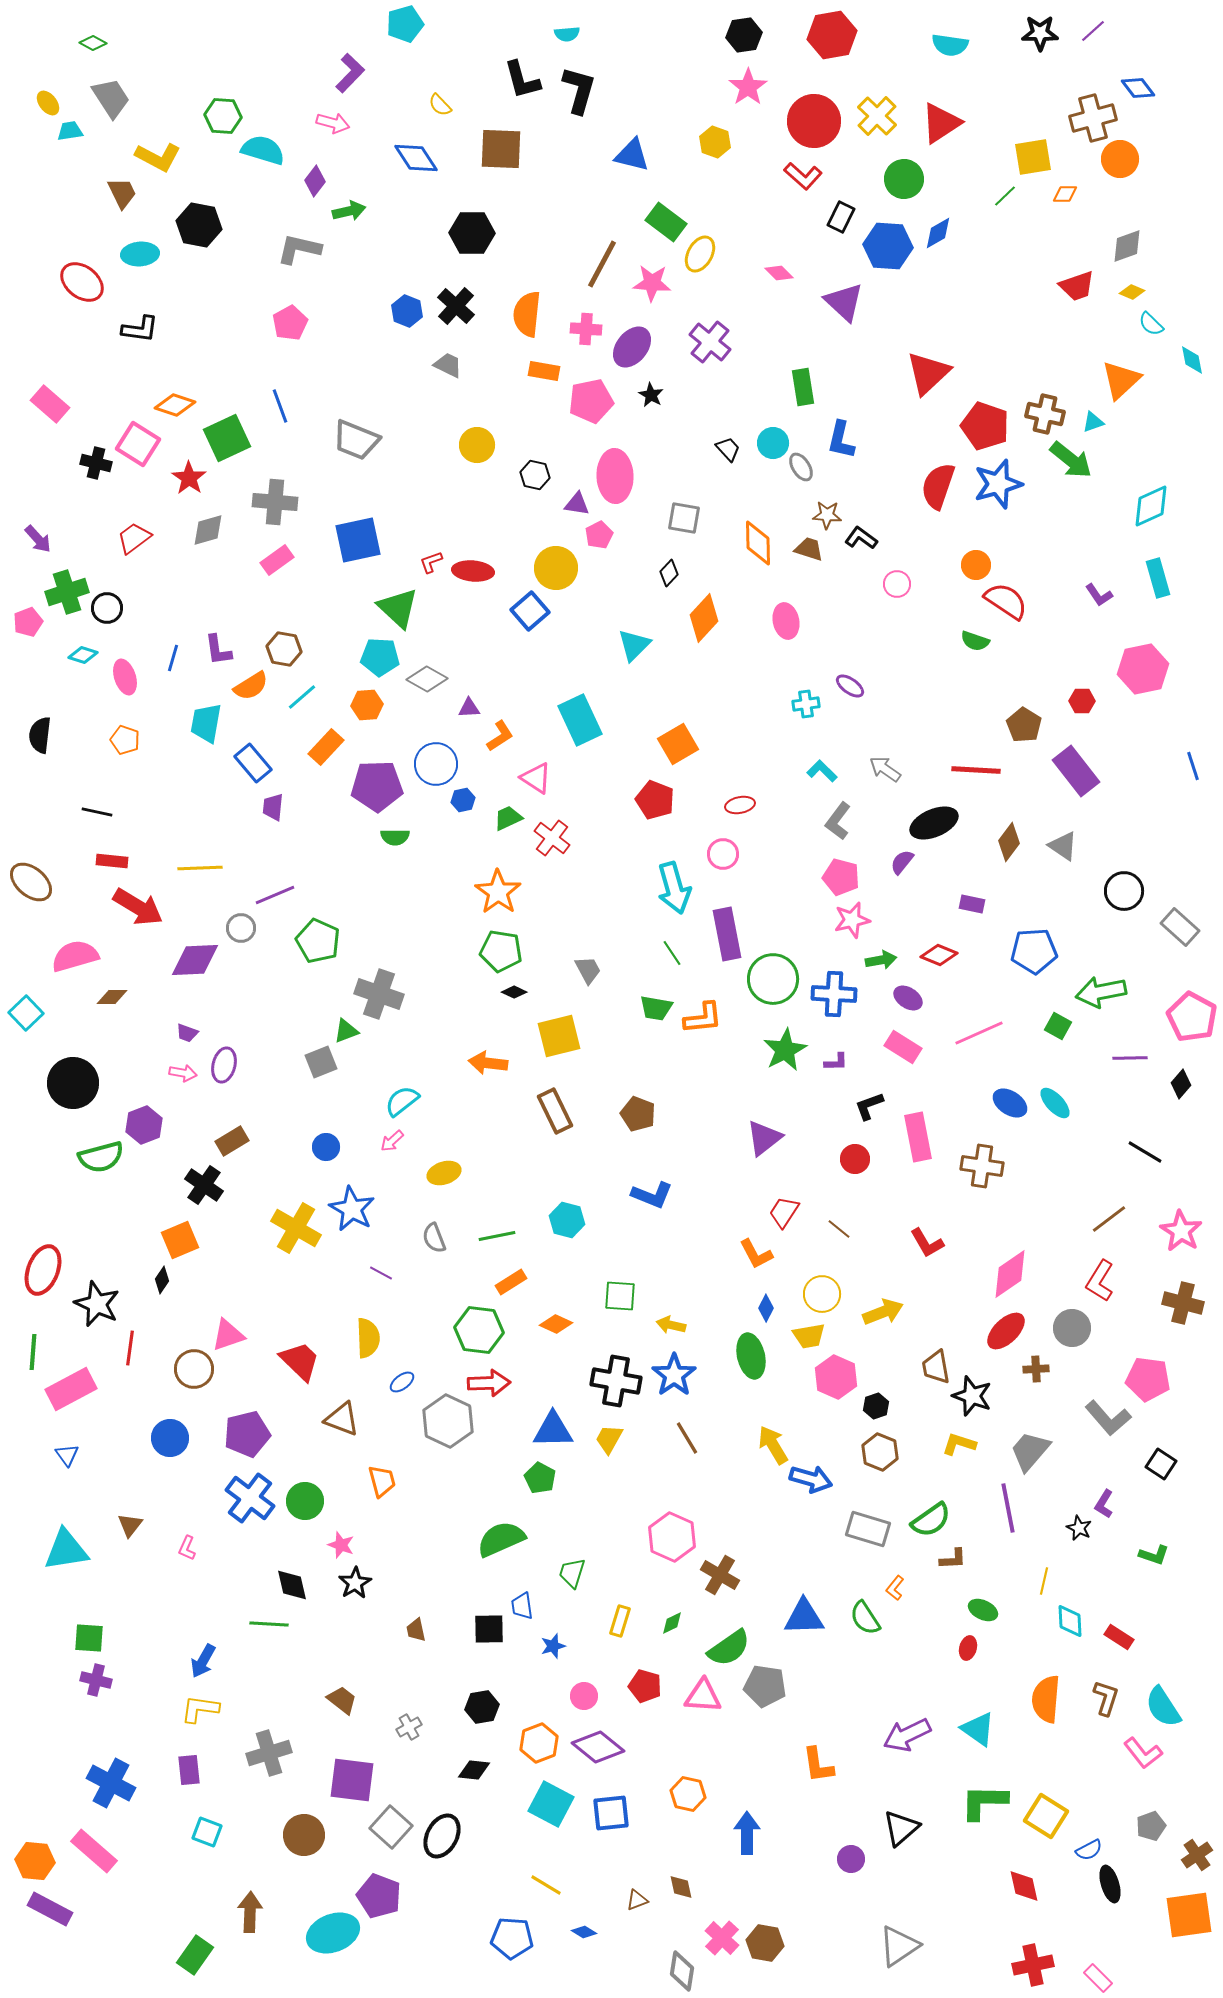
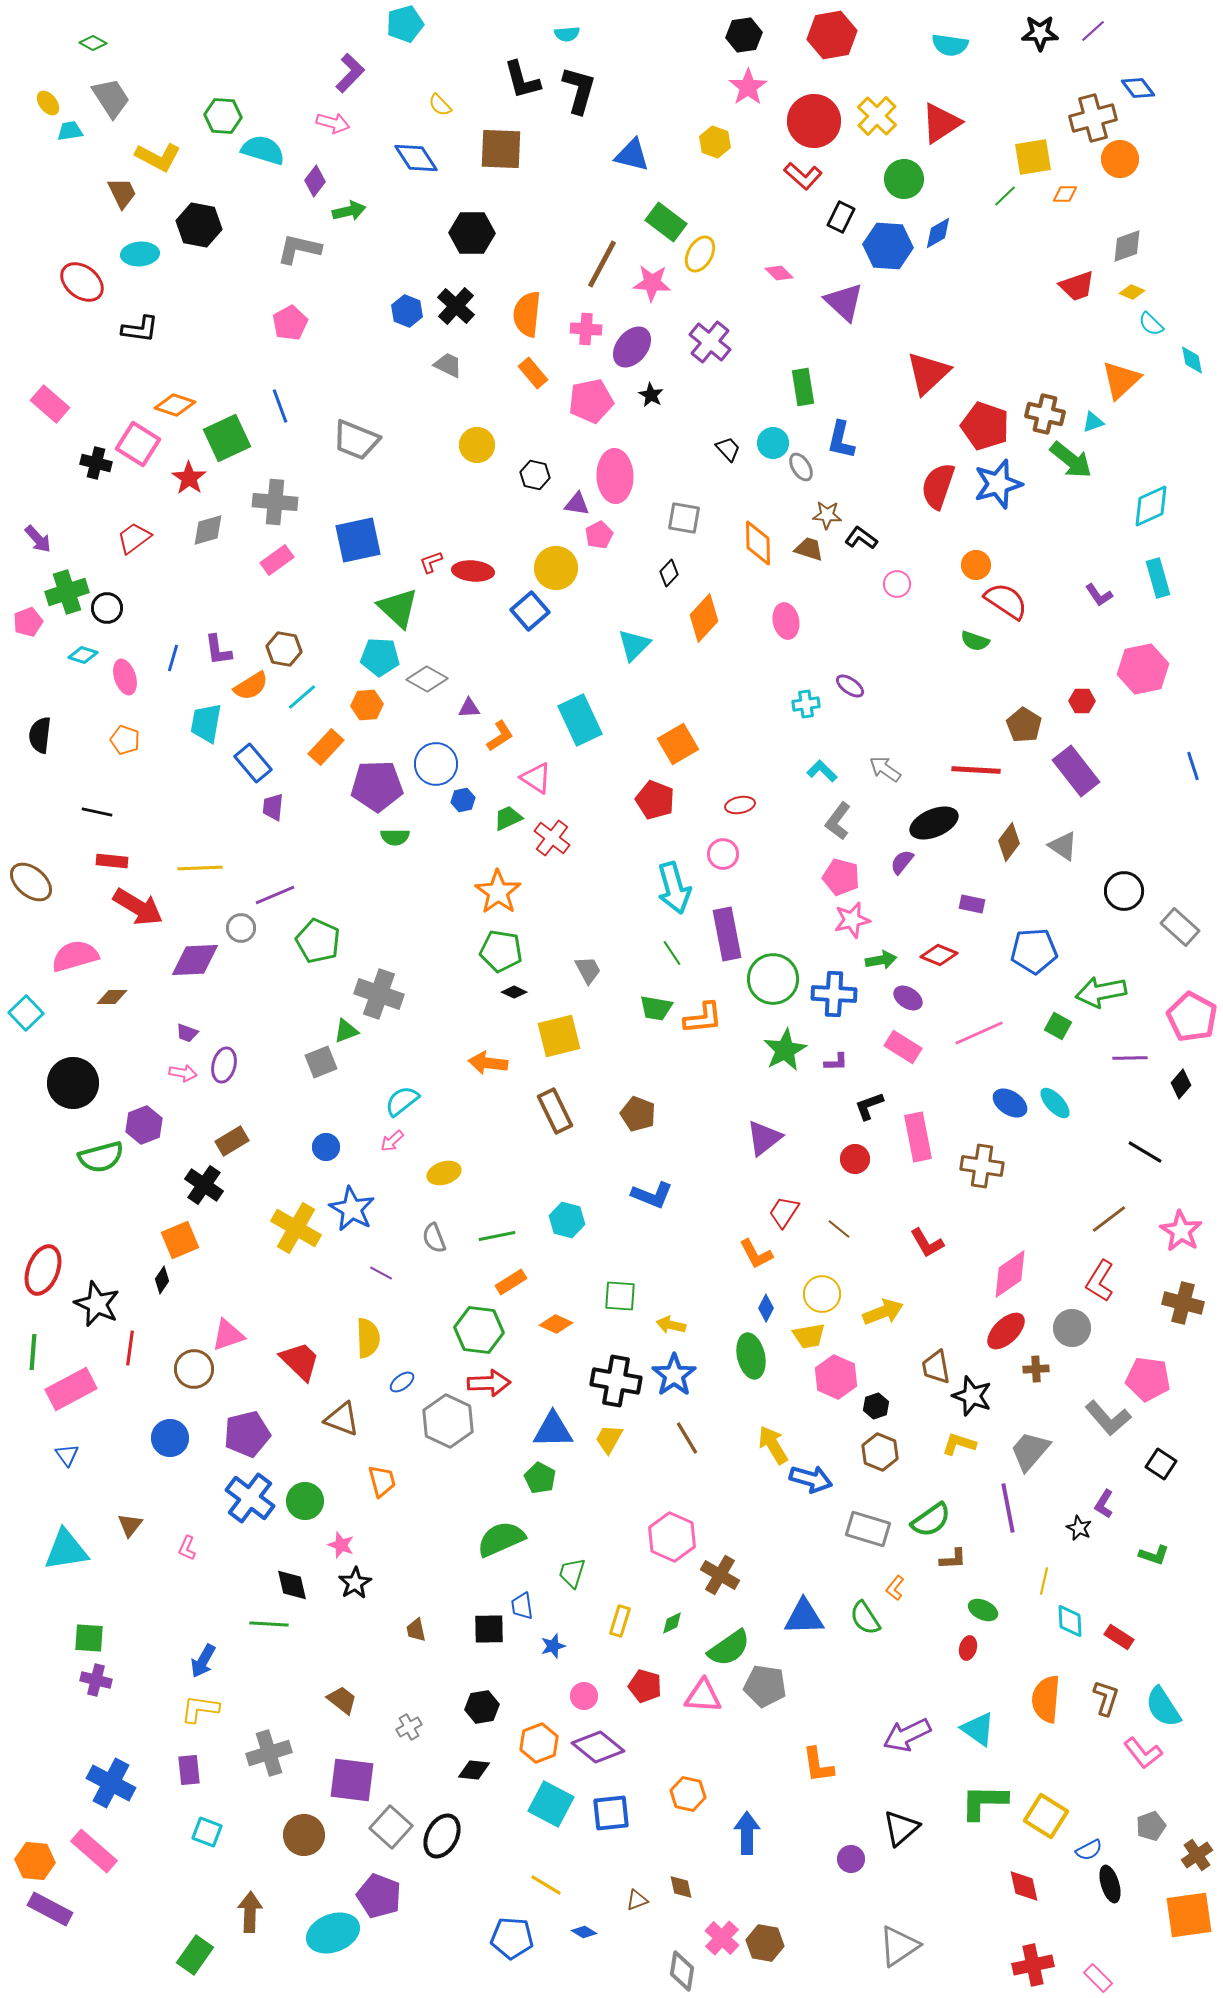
orange rectangle at (544, 371): moved 11 px left, 2 px down; rotated 40 degrees clockwise
